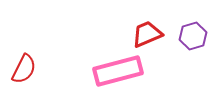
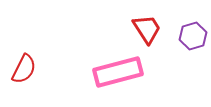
red trapezoid: moved 5 px up; rotated 80 degrees clockwise
pink rectangle: moved 1 px down
